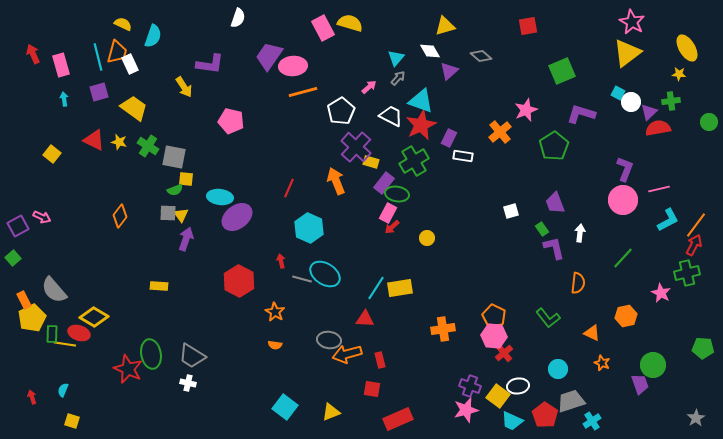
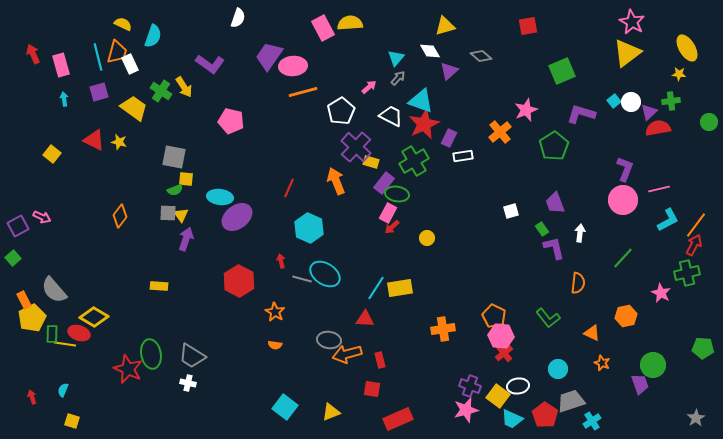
yellow semicircle at (350, 23): rotated 20 degrees counterclockwise
purple L-shape at (210, 64): rotated 28 degrees clockwise
cyan square at (618, 93): moved 4 px left, 8 px down; rotated 24 degrees clockwise
red star at (421, 125): moved 3 px right, 1 px up
green cross at (148, 146): moved 13 px right, 55 px up
white rectangle at (463, 156): rotated 18 degrees counterclockwise
pink hexagon at (494, 336): moved 7 px right
cyan trapezoid at (512, 421): moved 2 px up
